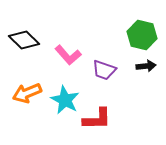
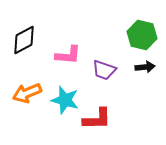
black diamond: rotated 72 degrees counterclockwise
pink L-shape: rotated 44 degrees counterclockwise
black arrow: moved 1 px left, 1 px down
cyan star: rotated 12 degrees counterclockwise
